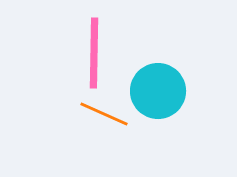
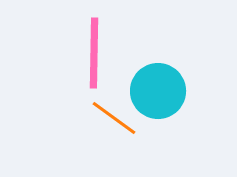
orange line: moved 10 px right, 4 px down; rotated 12 degrees clockwise
